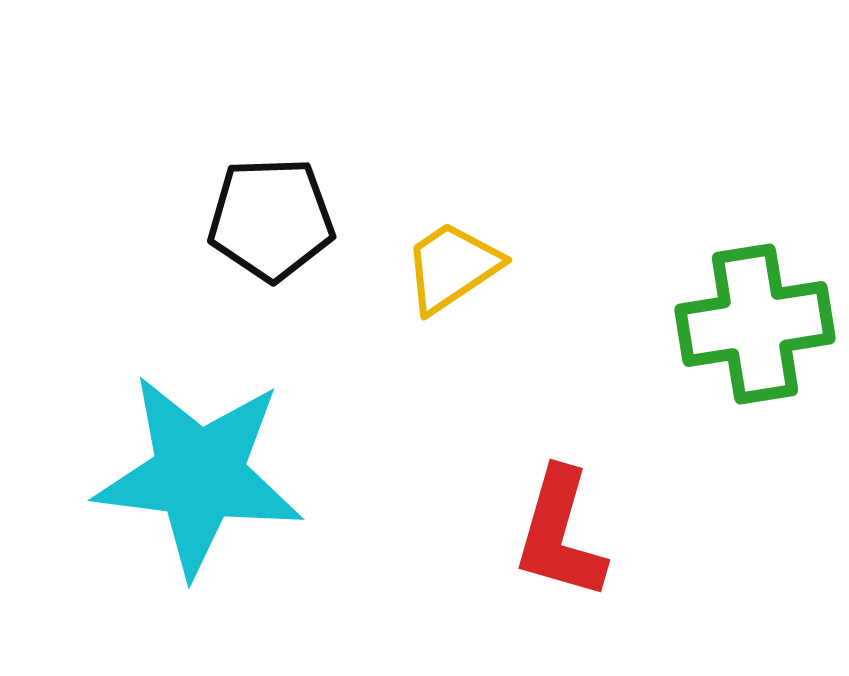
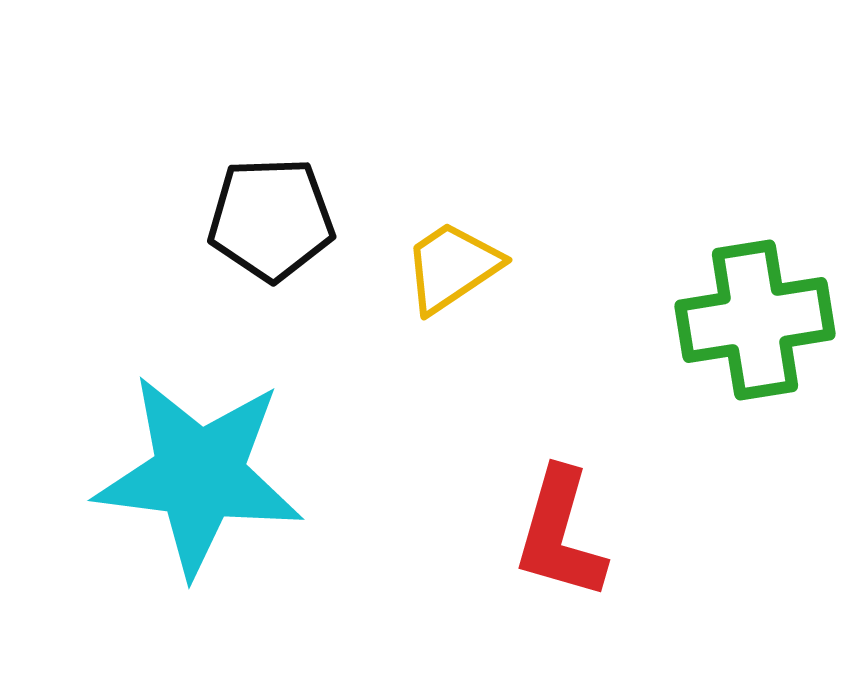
green cross: moved 4 px up
